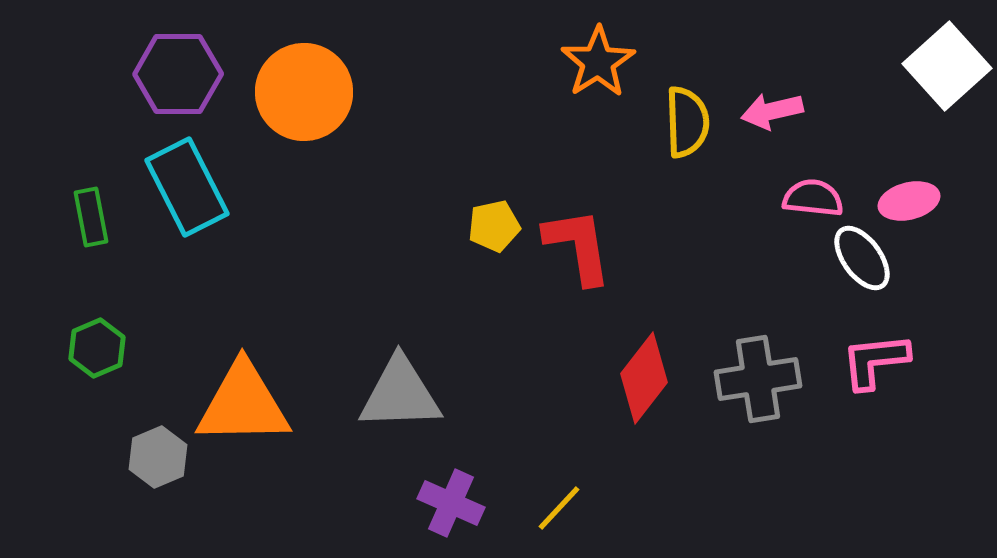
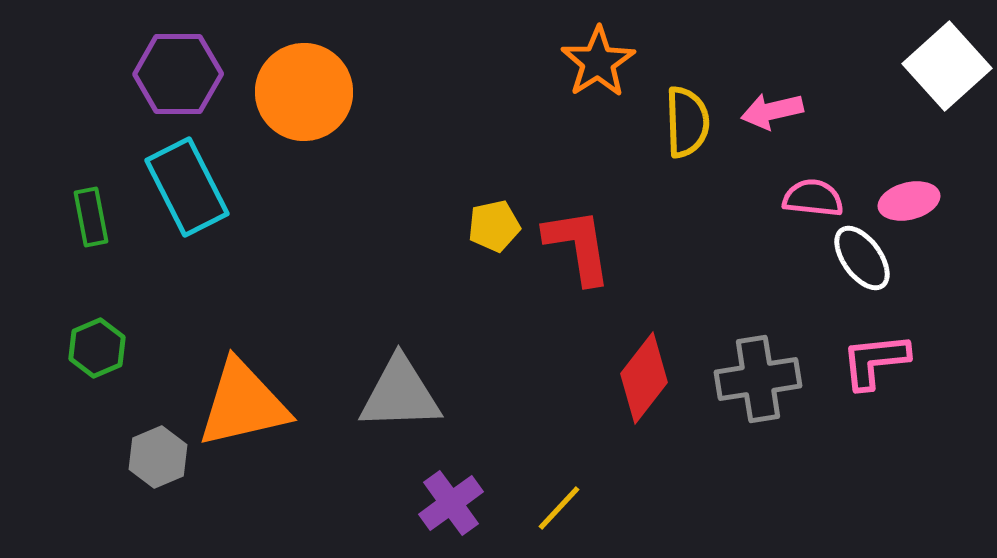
orange triangle: rotated 12 degrees counterclockwise
purple cross: rotated 30 degrees clockwise
